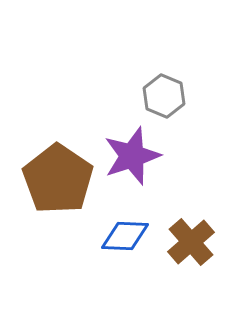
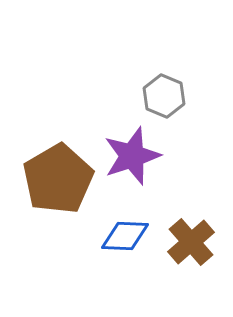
brown pentagon: rotated 8 degrees clockwise
